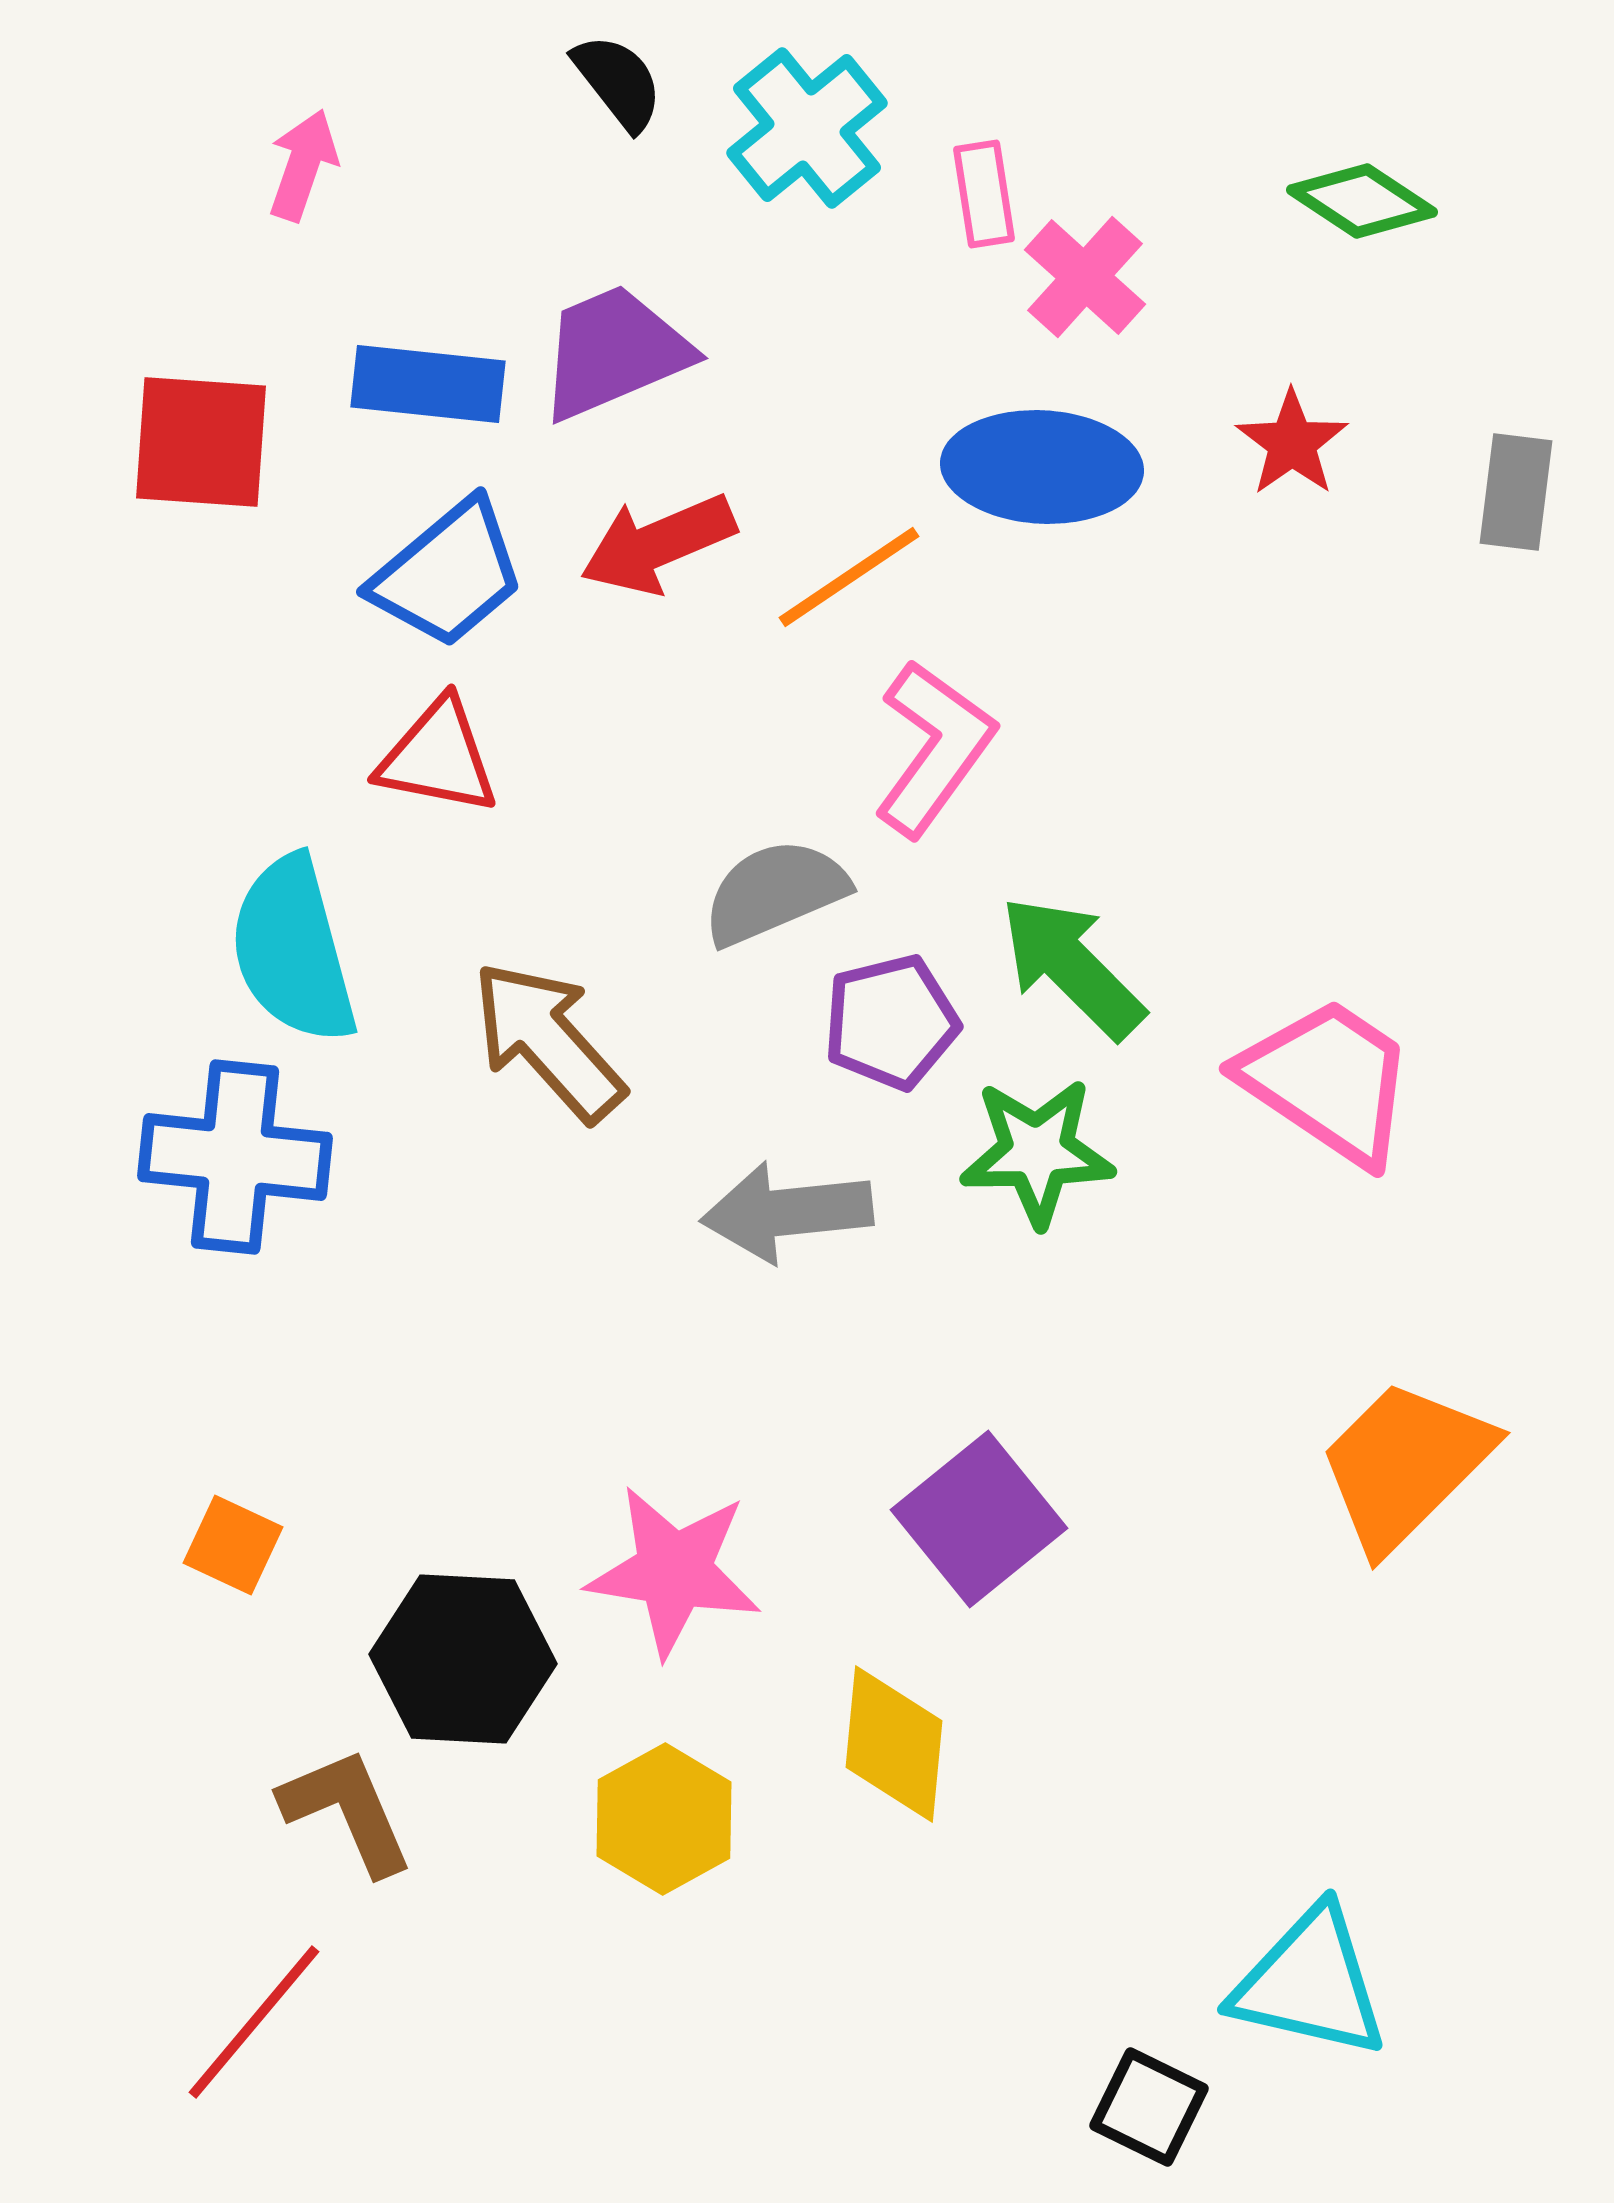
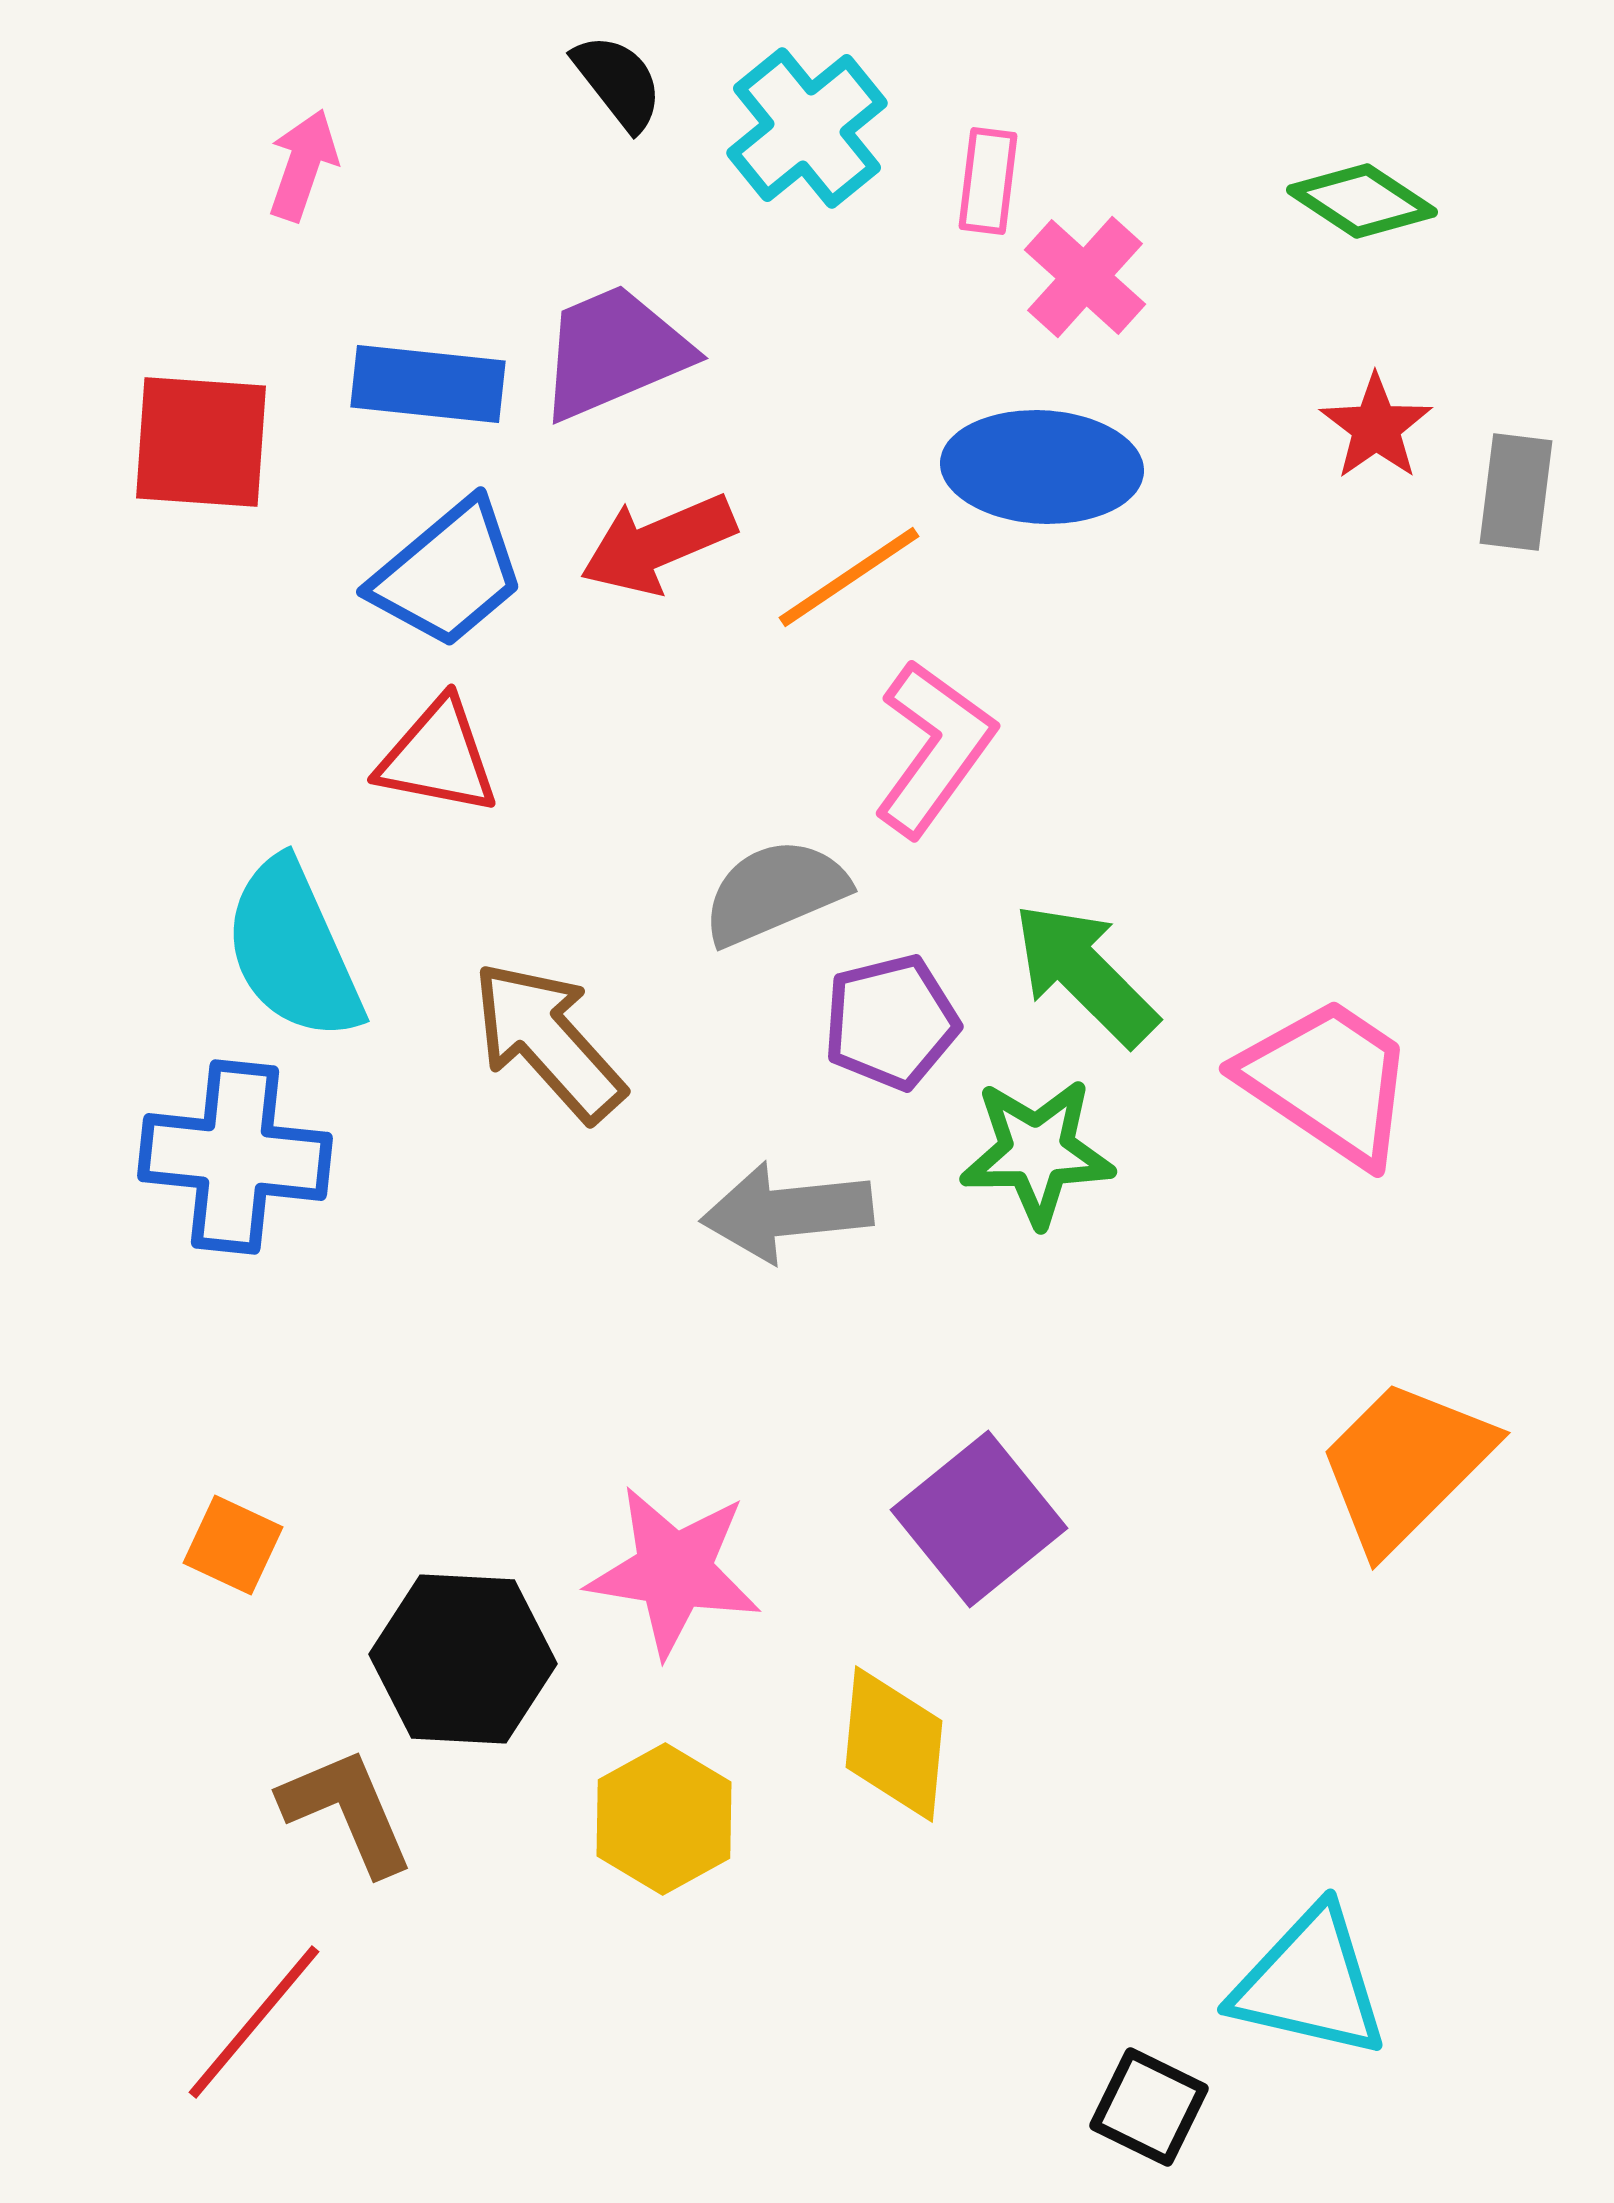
pink rectangle: moved 4 px right, 13 px up; rotated 16 degrees clockwise
red star: moved 84 px right, 16 px up
cyan semicircle: rotated 9 degrees counterclockwise
green arrow: moved 13 px right, 7 px down
